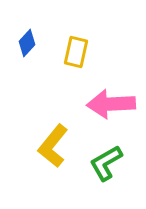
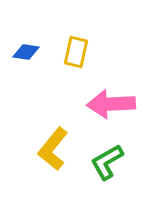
blue diamond: moved 1 px left, 9 px down; rotated 56 degrees clockwise
yellow L-shape: moved 3 px down
green L-shape: moved 1 px right, 1 px up
